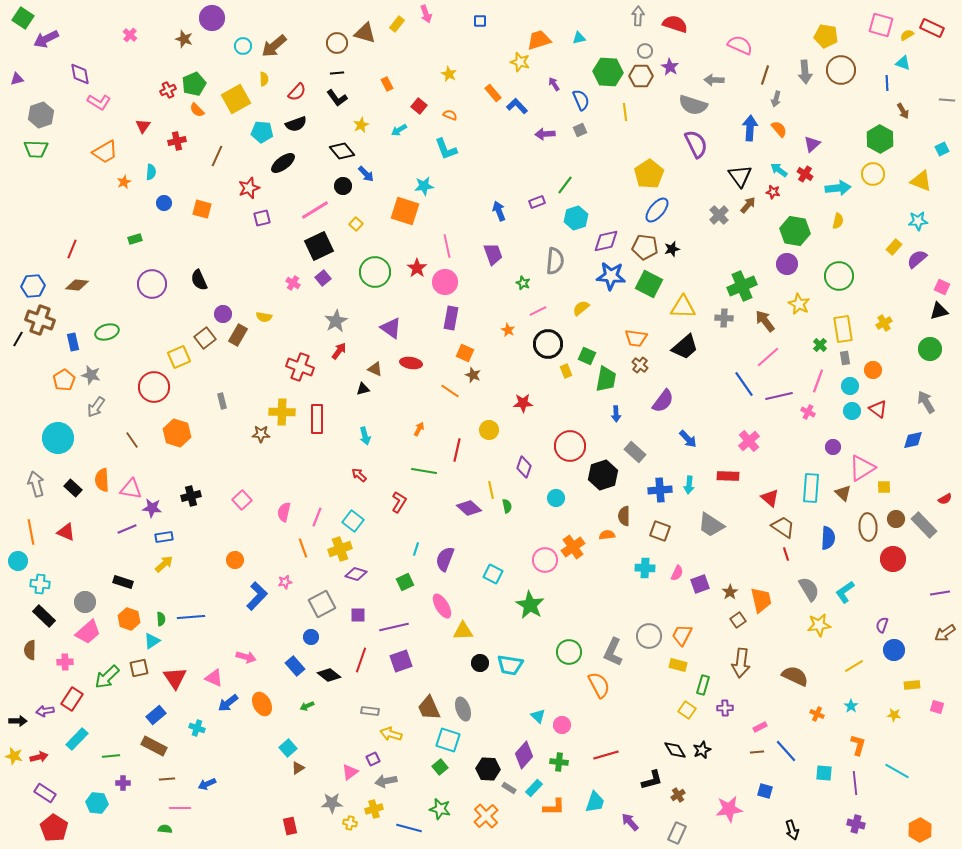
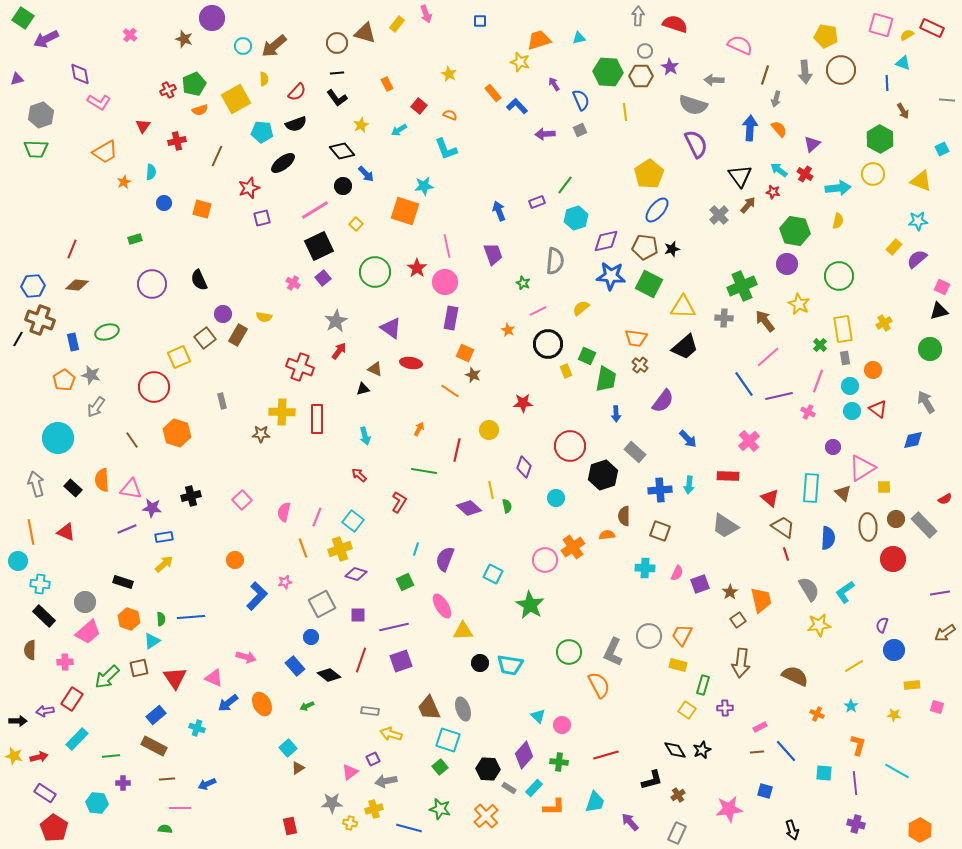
orange semicircle at (197, 110): moved 3 px right; rotated 63 degrees counterclockwise
gray trapezoid at (711, 525): moved 14 px right, 1 px down
